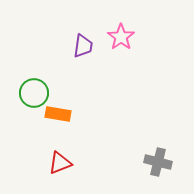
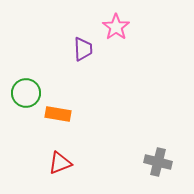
pink star: moved 5 px left, 10 px up
purple trapezoid: moved 3 px down; rotated 10 degrees counterclockwise
green circle: moved 8 px left
